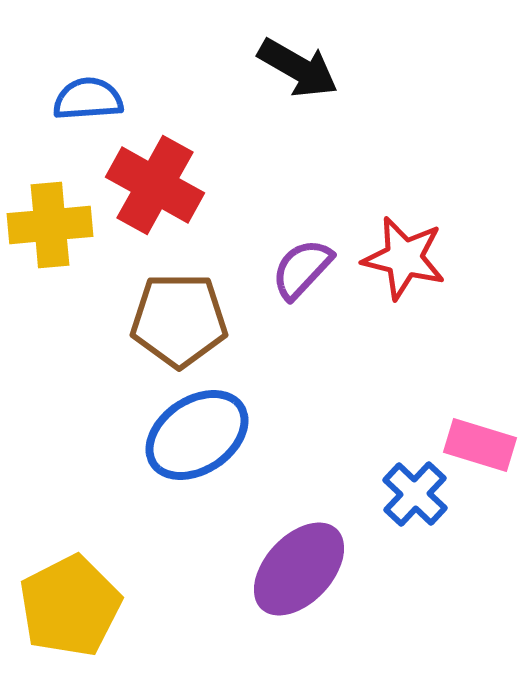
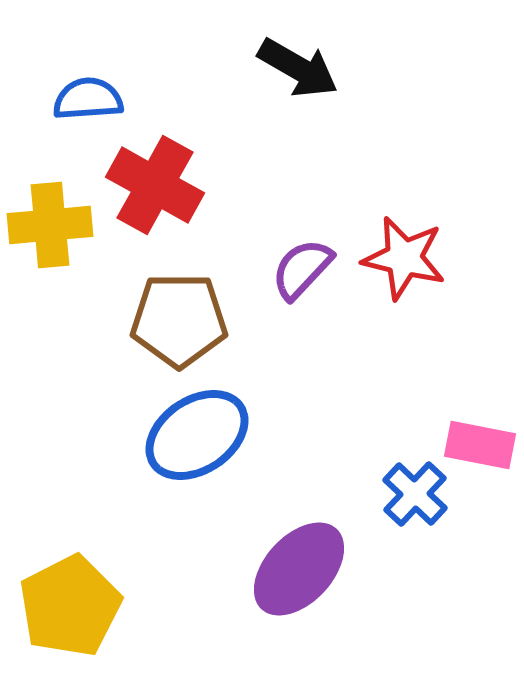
pink rectangle: rotated 6 degrees counterclockwise
